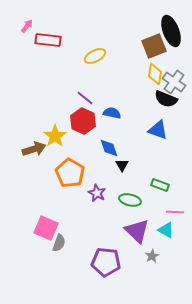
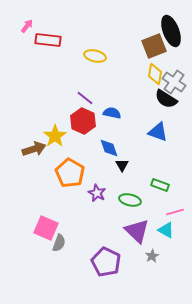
yellow ellipse: rotated 40 degrees clockwise
black semicircle: rotated 10 degrees clockwise
blue triangle: moved 2 px down
pink line: rotated 18 degrees counterclockwise
purple pentagon: rotated 20 degrees clockwise
